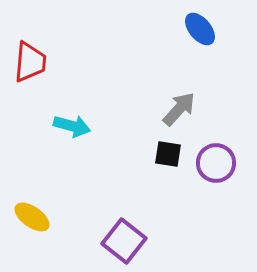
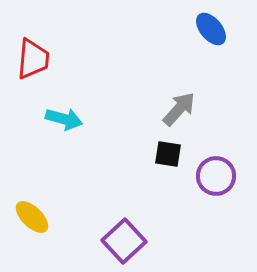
blue ellipse: moved 11 px right
red trapezoid: moved 3 px right, 3 px up
cyan arrow: moved 8 px left, 7 px up
purple circle: moved 13 px down
yellow ellipse: rotated 9 degrees clockwise
purple square: rotated 9 degrees clockwise
